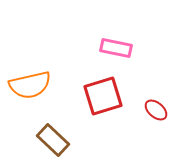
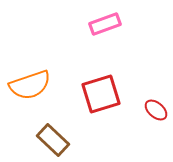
pink rectangle: moved 11 px left, 24 px up; rotated 32 degrees counterclockwise
orange semicircle: rotated 6 degrees counterclockwise
red square: moved 2 px left, 2 px up
